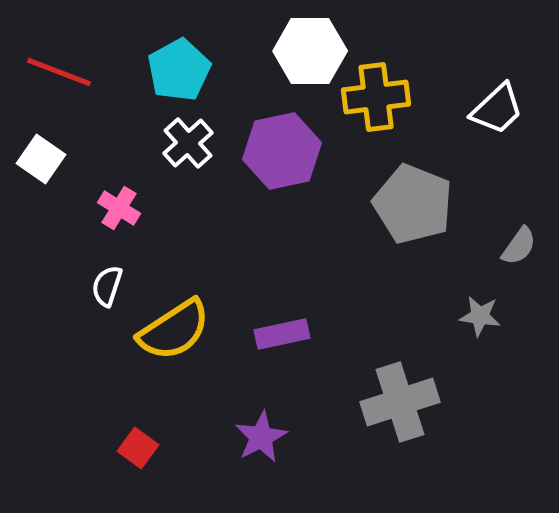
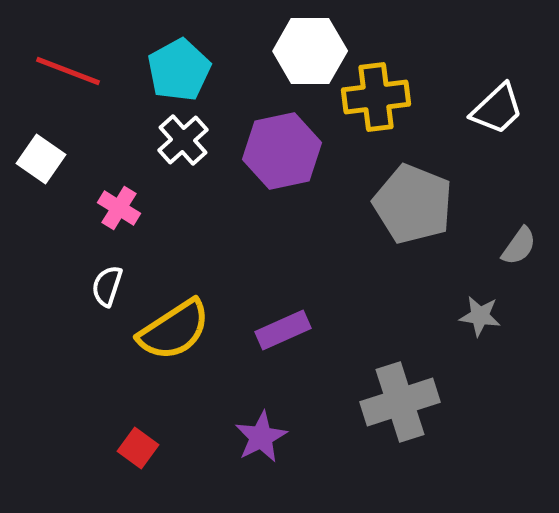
red line: moved 9 px right, 1 px up
white cross: moved 5 px left, 3 px up
purple rectangle: moved 1 px right, 4 px up; rotated 12 degrees counterclockwise
